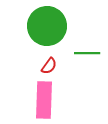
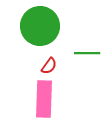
green circle: moved 7 px left
pink rectangle: moved 1 px up
